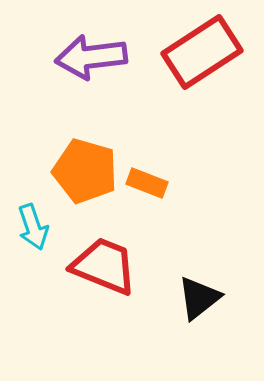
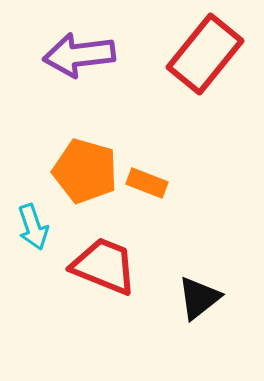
red rectangle: moved 3 px right, 2 px down; rotated 18 degrees counterclockwise
purple arrow: moved 12 px left, 2 px up
